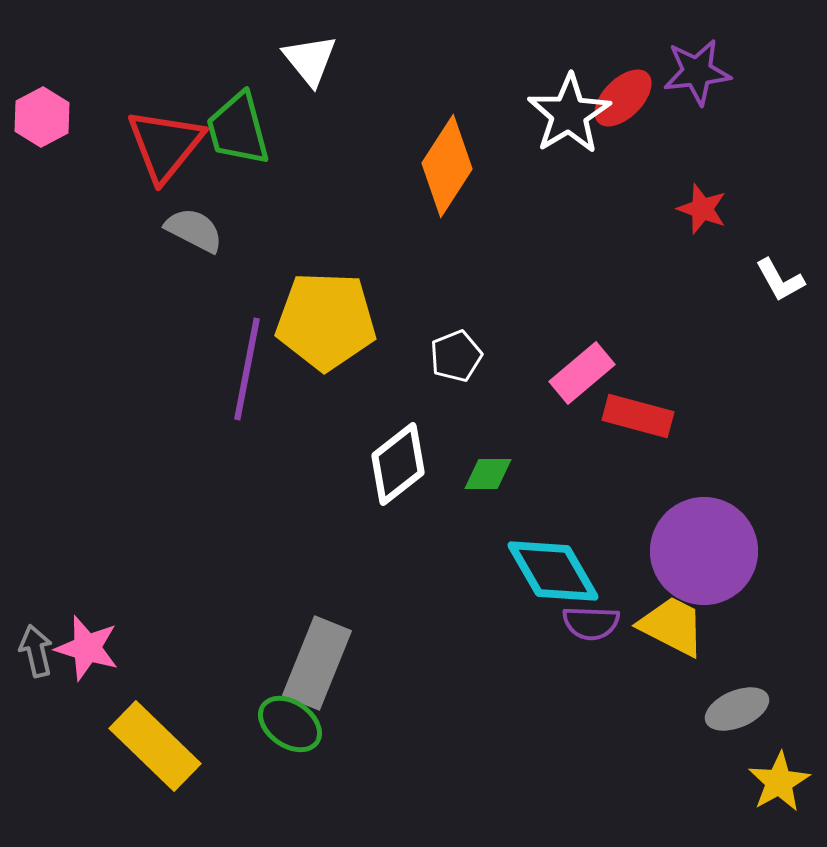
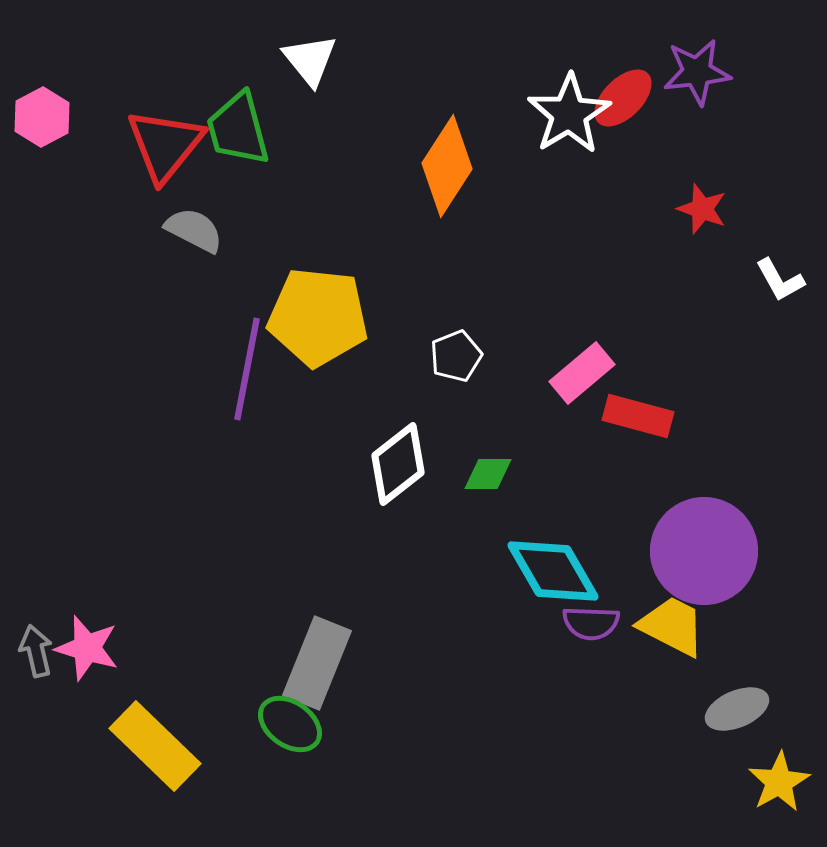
yellow pentagon: moved 8 px left, 4 px up; rotated 4 degrees clockwise
